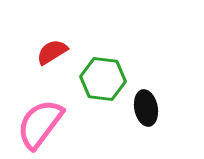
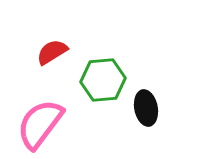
green hexagon: moved 1 px down; rotated 12 degrees counterclockwise
